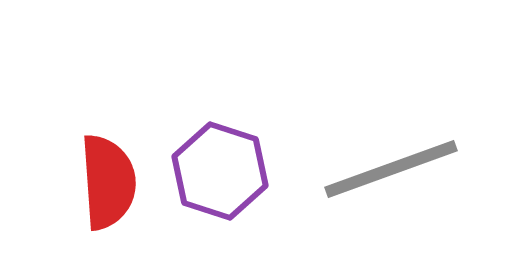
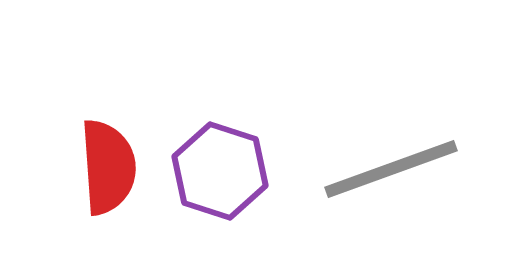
red semicircle: moved 15 px up
